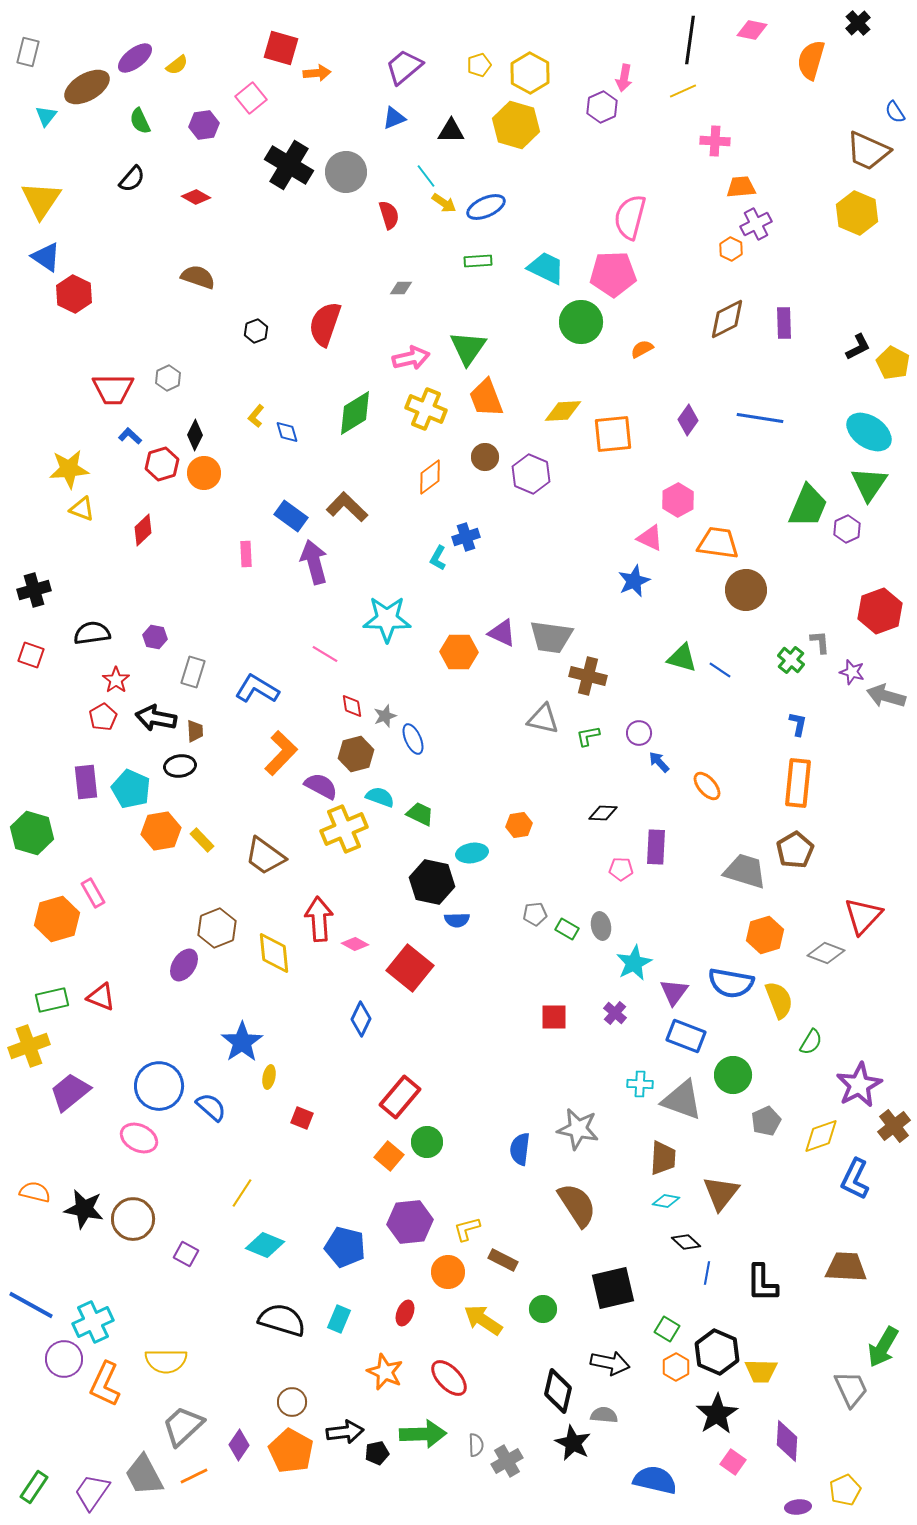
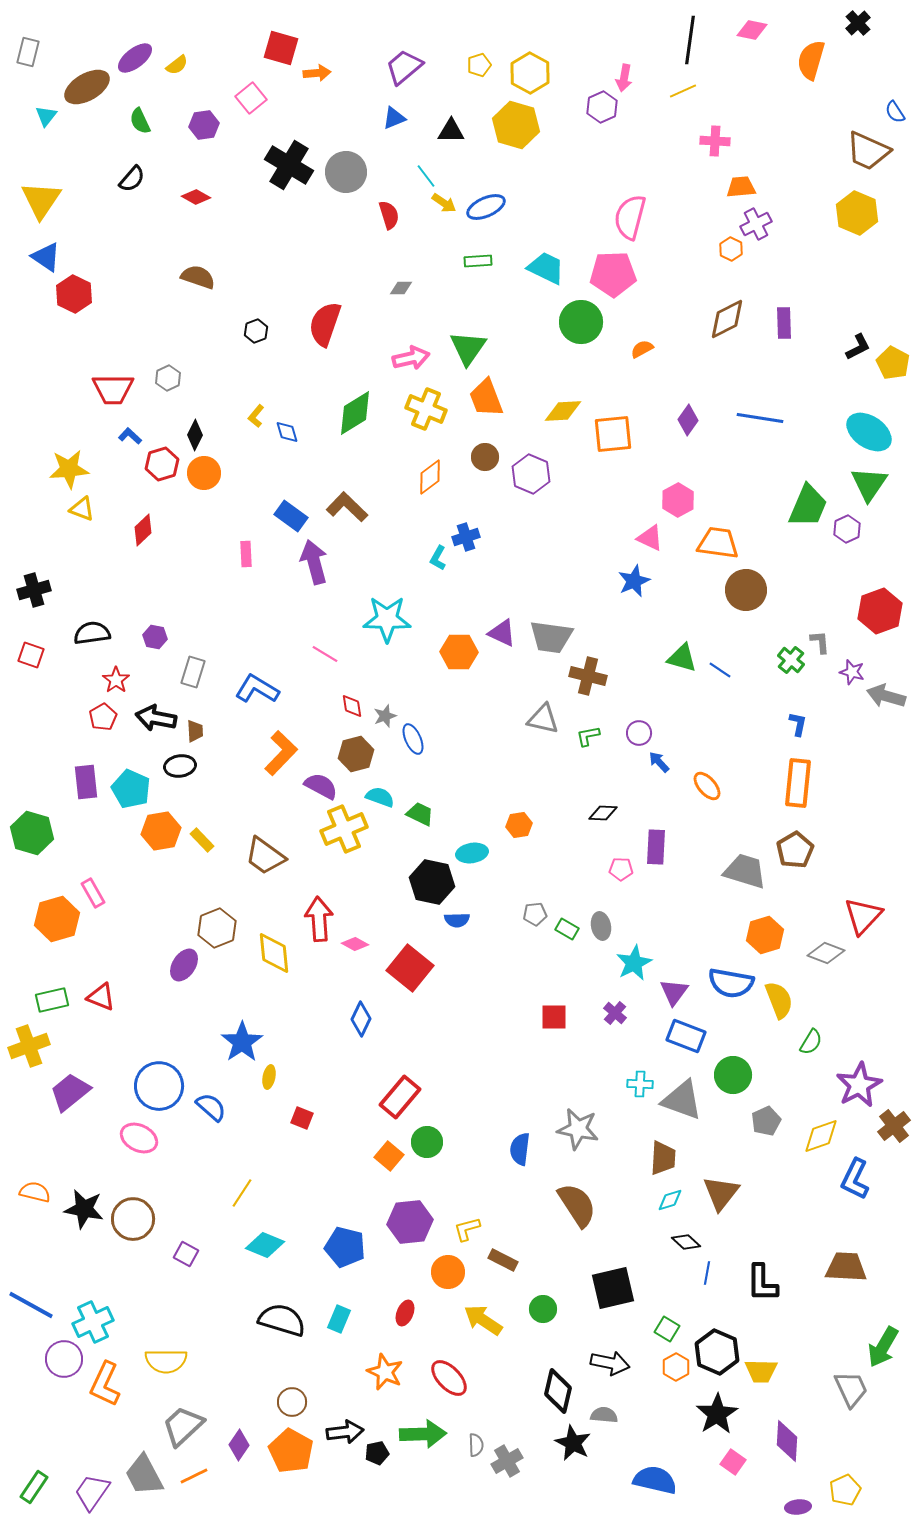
cyan diamond at (666, 1201): moved 4 px right, 1 px up; rotated 28 degrees counterclockwise
